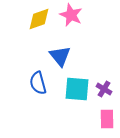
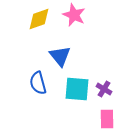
pink star: moved 3 px right
